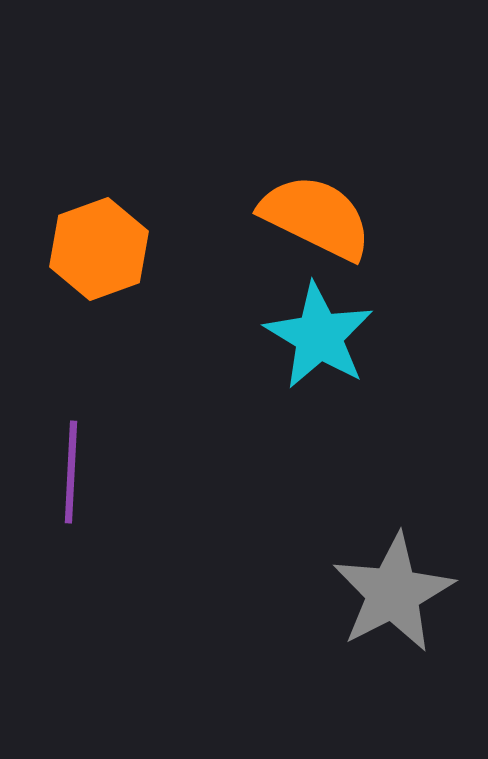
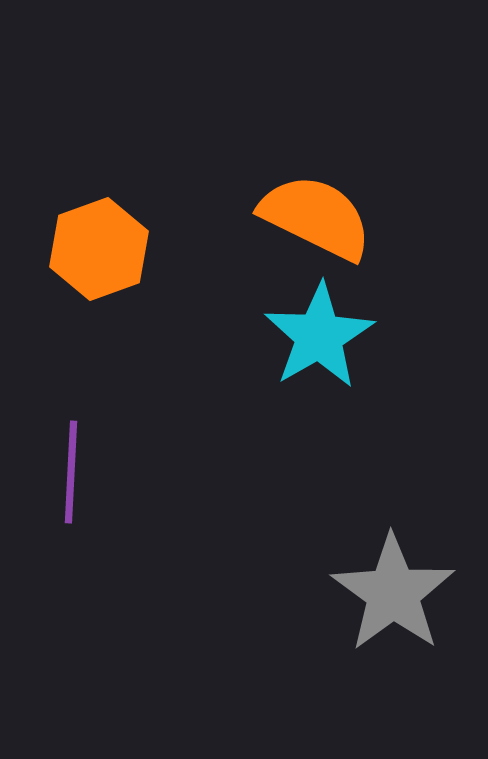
cyan star: rotated 11 degrees clockwise
gray star: rotated 9 degrees counterclockwise
